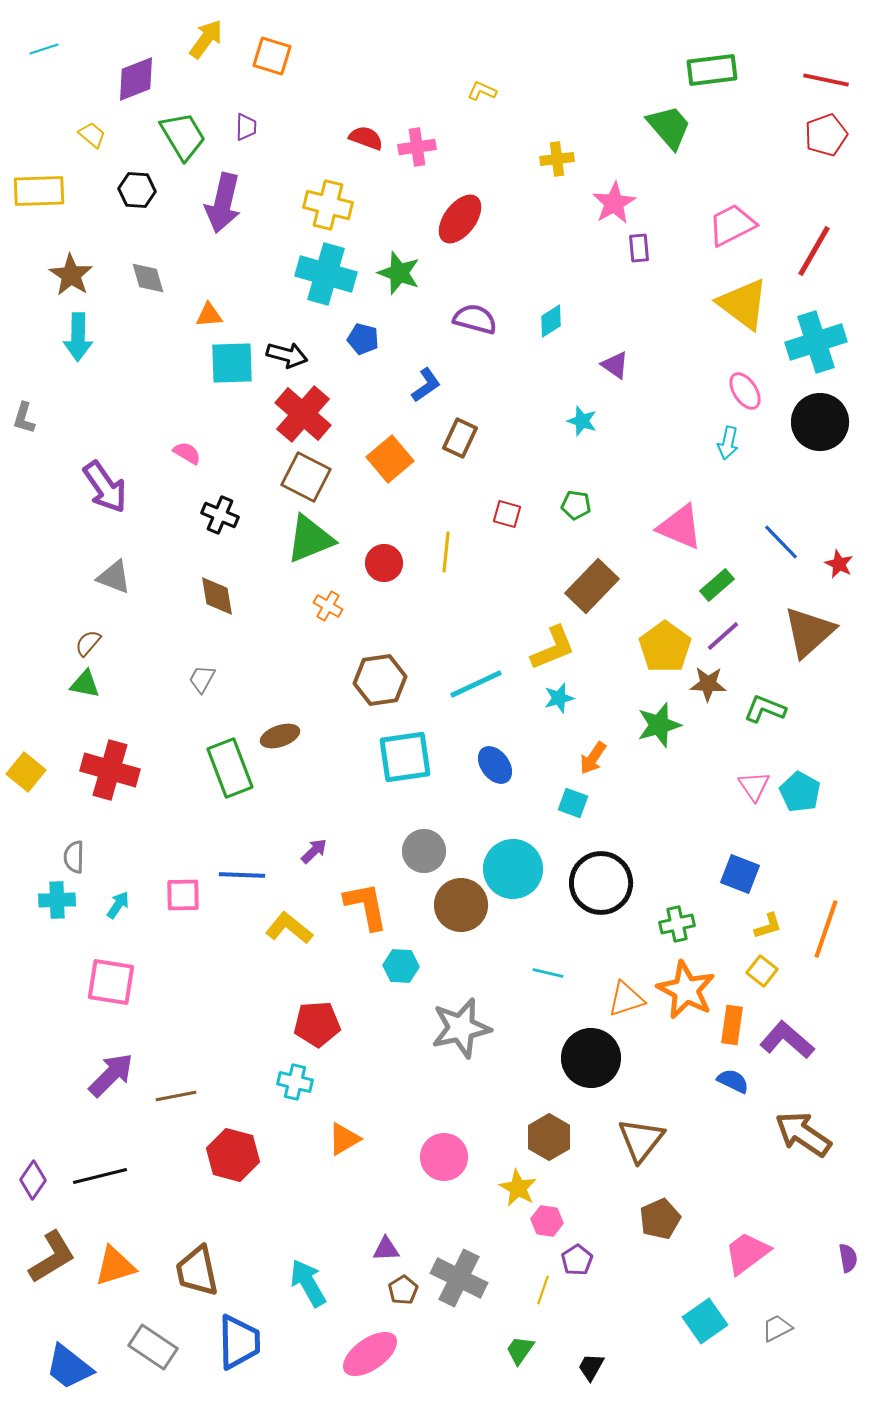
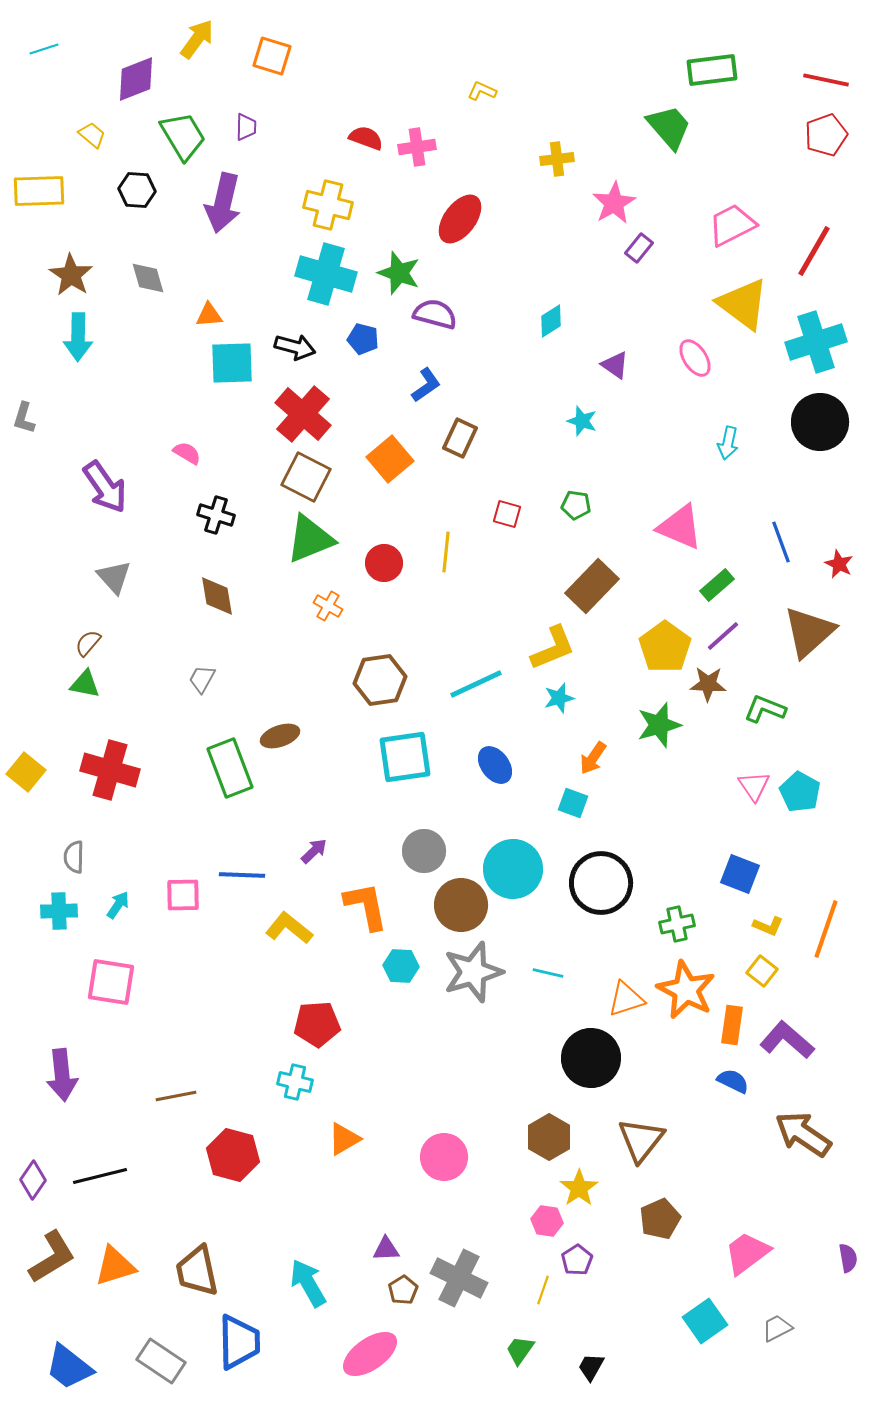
yellow arrow at (206, 39): moved 9 px left
purple rectangle at (639, 248): rotated 44 degrees clockwise
purple semicircle at (475, 319): moved 40 px left, 5 px up
black arrow at (287, 355): moved 8 px right, 8 px up
pink ellipse at (745, 391): moved 50 px left, 33 px up
black cross at (220, 515): moved 4 px left; rotated 6 degrees counterclockwise
blue line at (781, 542): rotated 24 degrees clockwise
gray triangle at (114, 577): rotated 27 degrees clockwise
cyan cross at (57, 900): moved 2 px right, 11 px down
yellow L-shape at (768, 926): rotated 40 degrees clockwise
gray star at (461, 1028): moved 12 px right, 56 px up; rotated 4 degrees counterclockwise
purple arrow at (111, 1075): moved 49 px left; rotated 129 degrees clockwise
yellow star at (518, 1188): moved 61 px right; rotated 9 degrees clockwise
gray rectangle at (153, 1347): moved 8 px right, 14 px down
